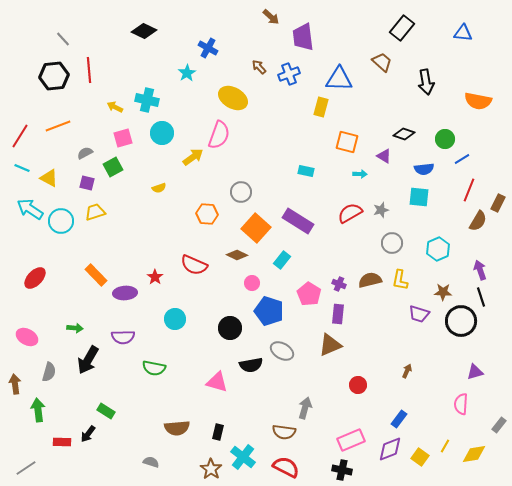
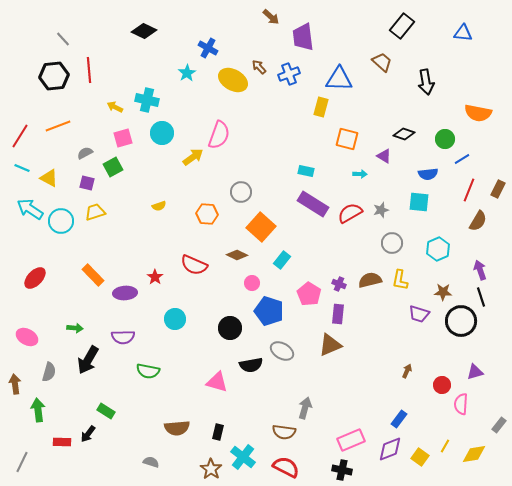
black rectangle at (402, 28): moved 2 px up
yellow ellipse at (233, 98): moved 18 px up
orange semicircle at (478, 101): moved 12 px down
orange square at (347, 142): moved 3 px up
blue semicircle at (424, 169): moved 4 px right, 5 px down
yellow semicircle at (159, 188): moved 18 px down
cyan square at (419, 197): moved 5 px down
brown rectangle at (498, 203): moved 14 px up
purple rectangle at (298, 221): moved 15 px right, 17 px up
orange square at (256, 228): moved 5 px right, 1 px up
orange rectangle at (96, 275): moved 3 px left
green semicircle at (154, 368): moved 6 px left, 3 px down
red circle at (358, 385): moved 84 px right
gray line at (26, 468): moved 4 px left, 6 px up; rotated 30 degrees counterclockwise
